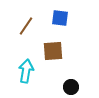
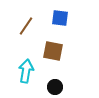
brown square: rotated 15 degrees clockwise
black circle: moved 16 px left
